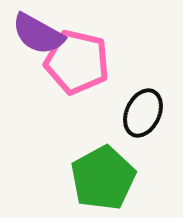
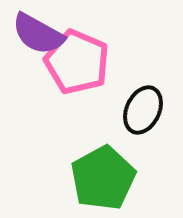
pink pentagon: rotated 10 degrees clockwise
black ellipse: moved 3 px up
